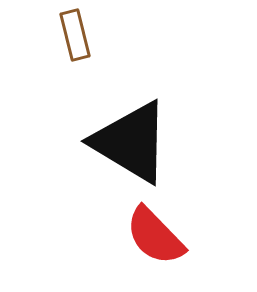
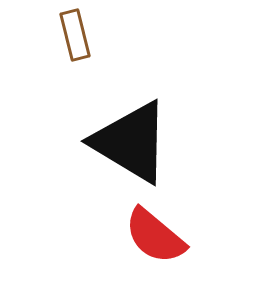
red semicircle: rotated 6 degrees counterclockwise
